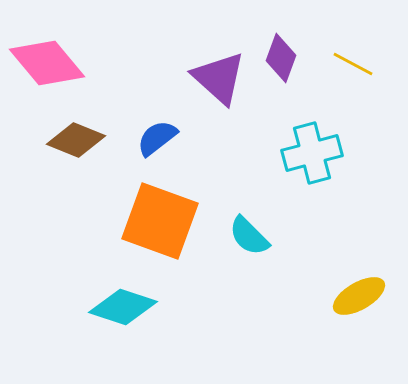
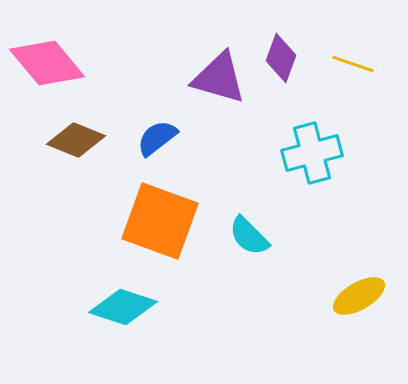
yellow line: rotated 9 degrees counterclockwise
purple triangle: rotated 26 degrees counterclockwise
